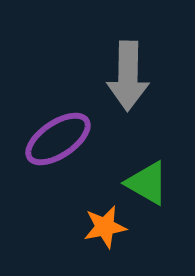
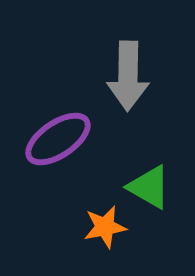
green triangle: moved 2 px right, 4 px down
